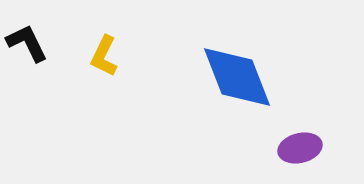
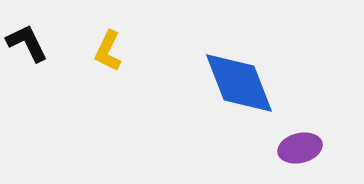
yellow L-shape: moved 4 px right, 5 px up
blue diamond: moved 2 px right, 6 px down
